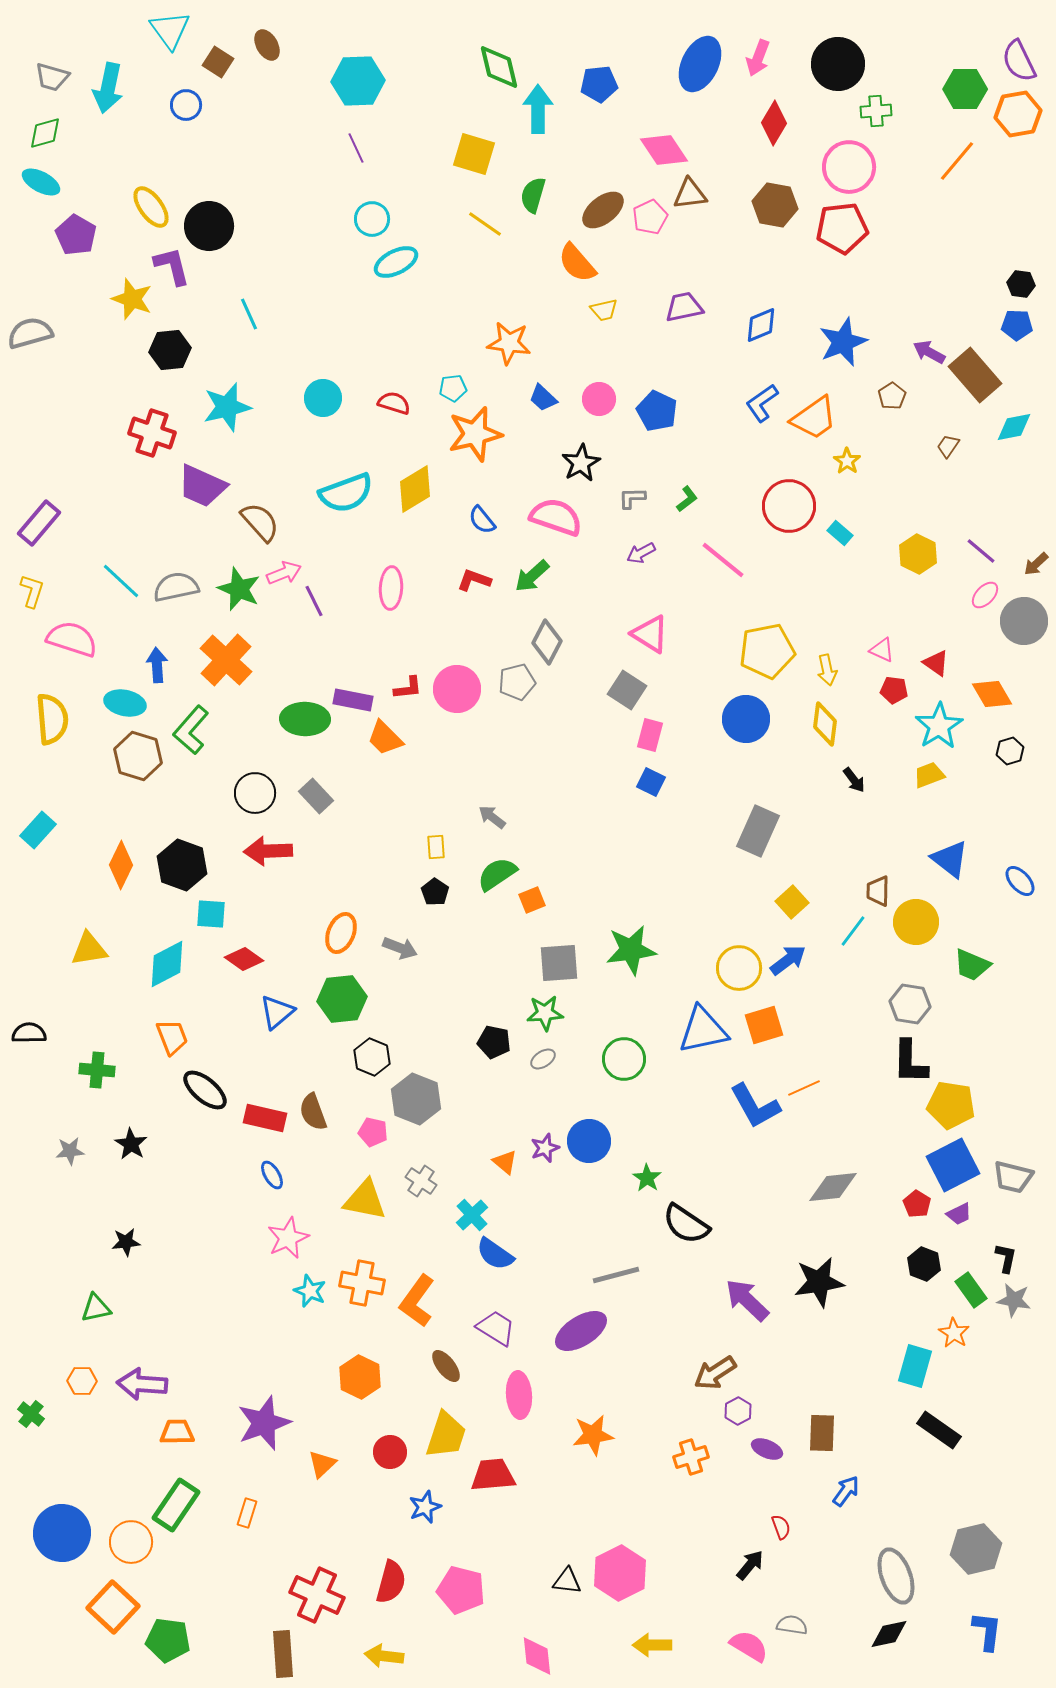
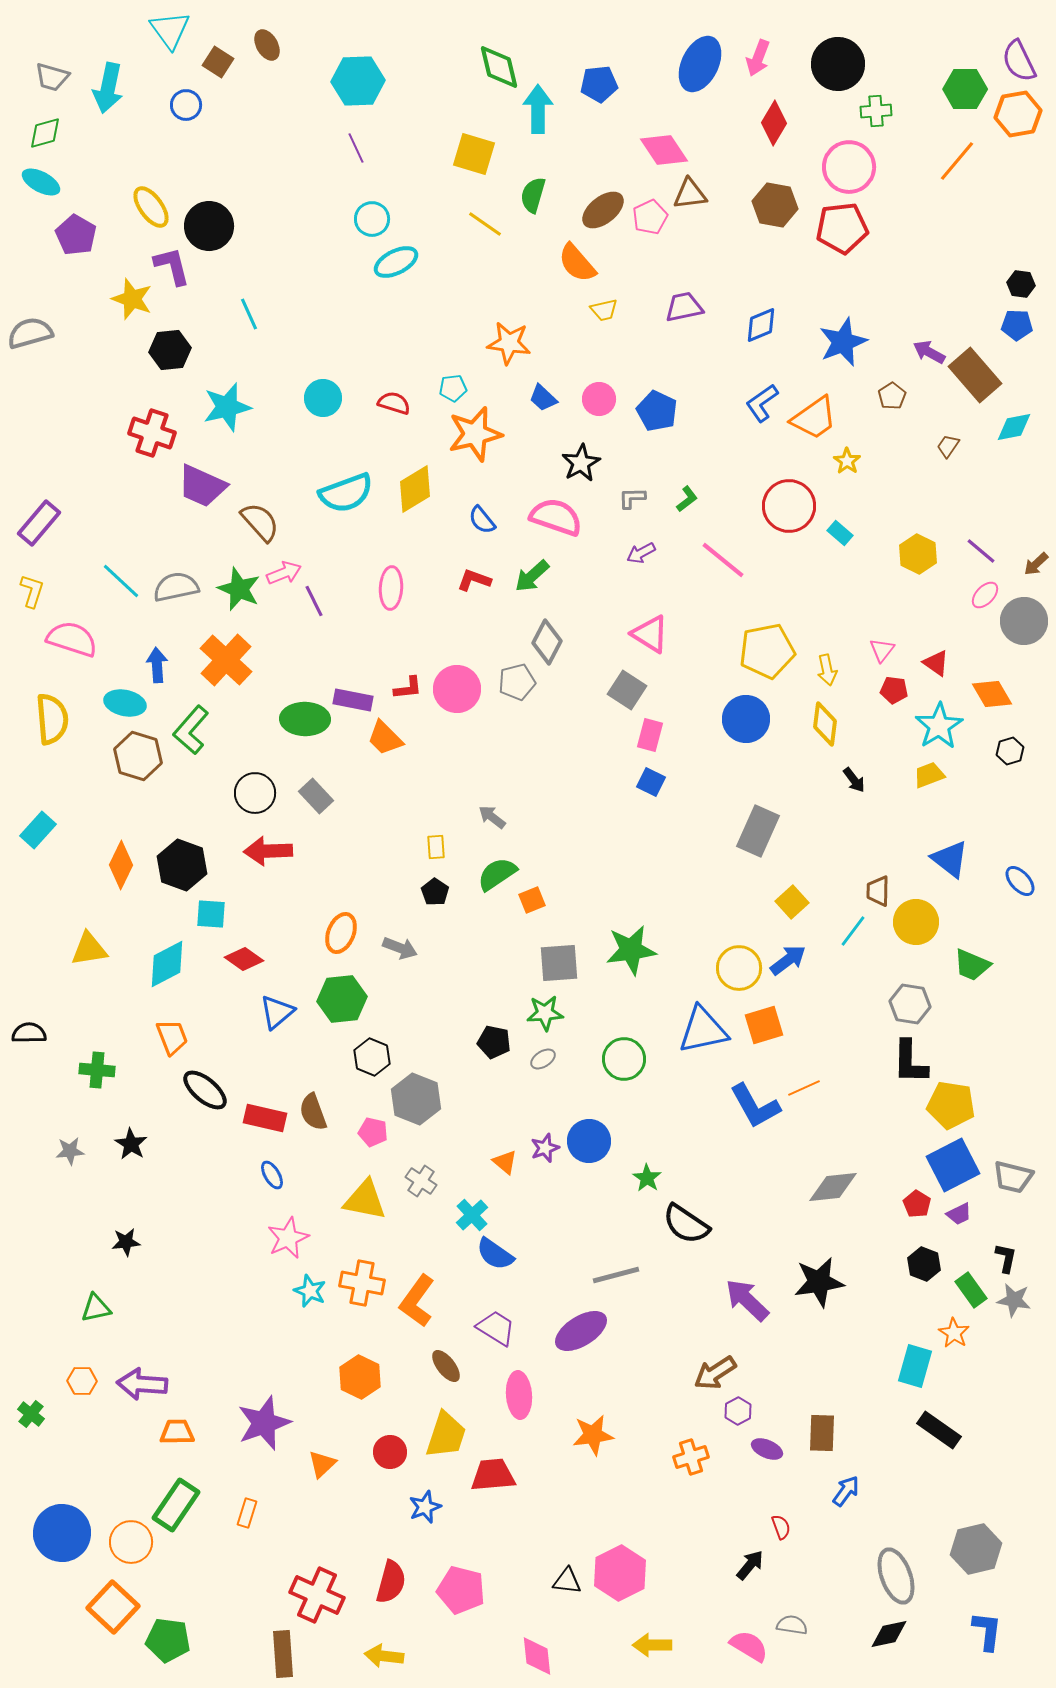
pink triangle at (882, 650): rotated 44 degrees clockwise
